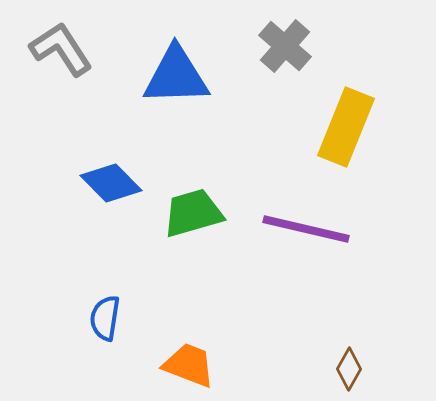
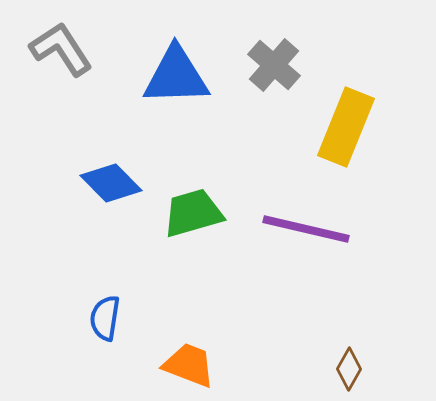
gray cross: moved 11 px left, 19 px down
